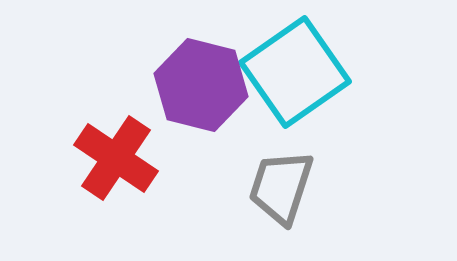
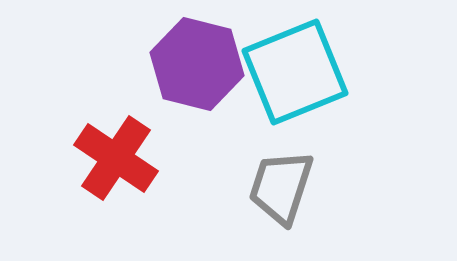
cyan square: rotated 13 degrees clockwise
purple hexagon: moved 4 px left, 21 px up
